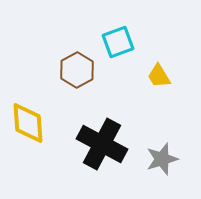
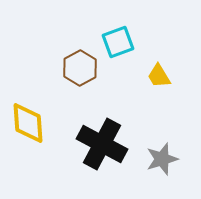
brown hexagon: moved 3 px right, 2 px up
